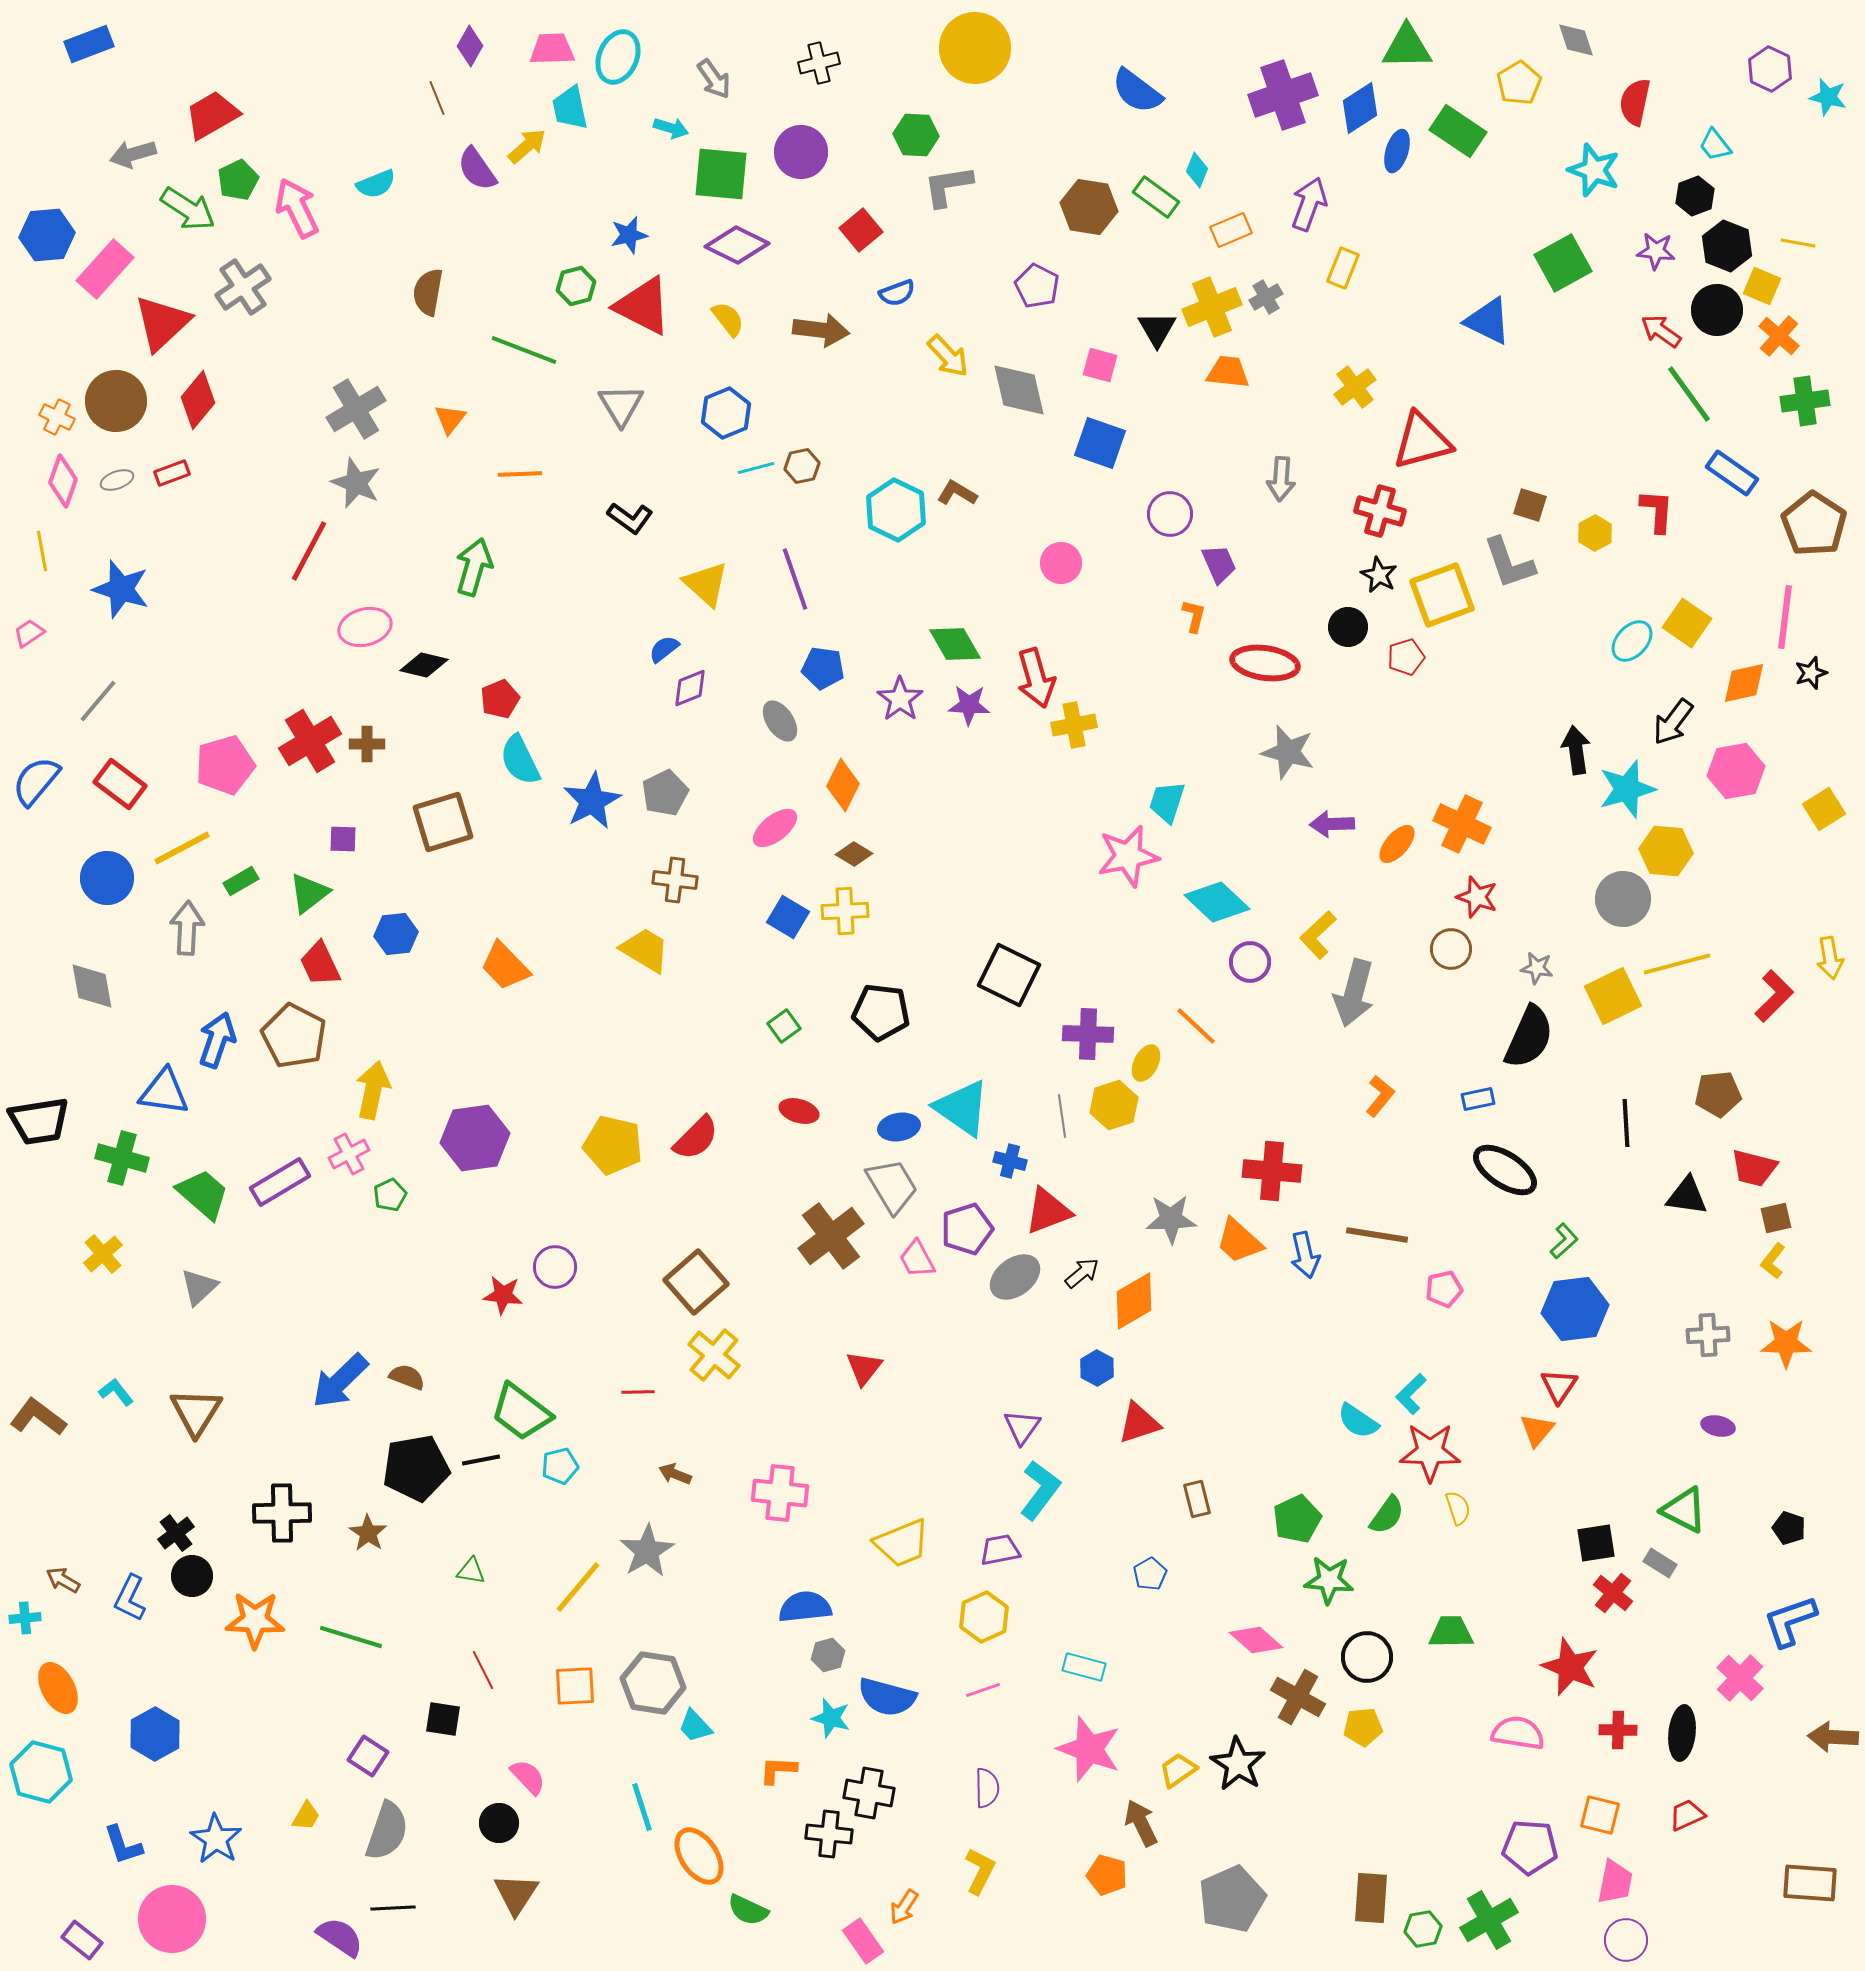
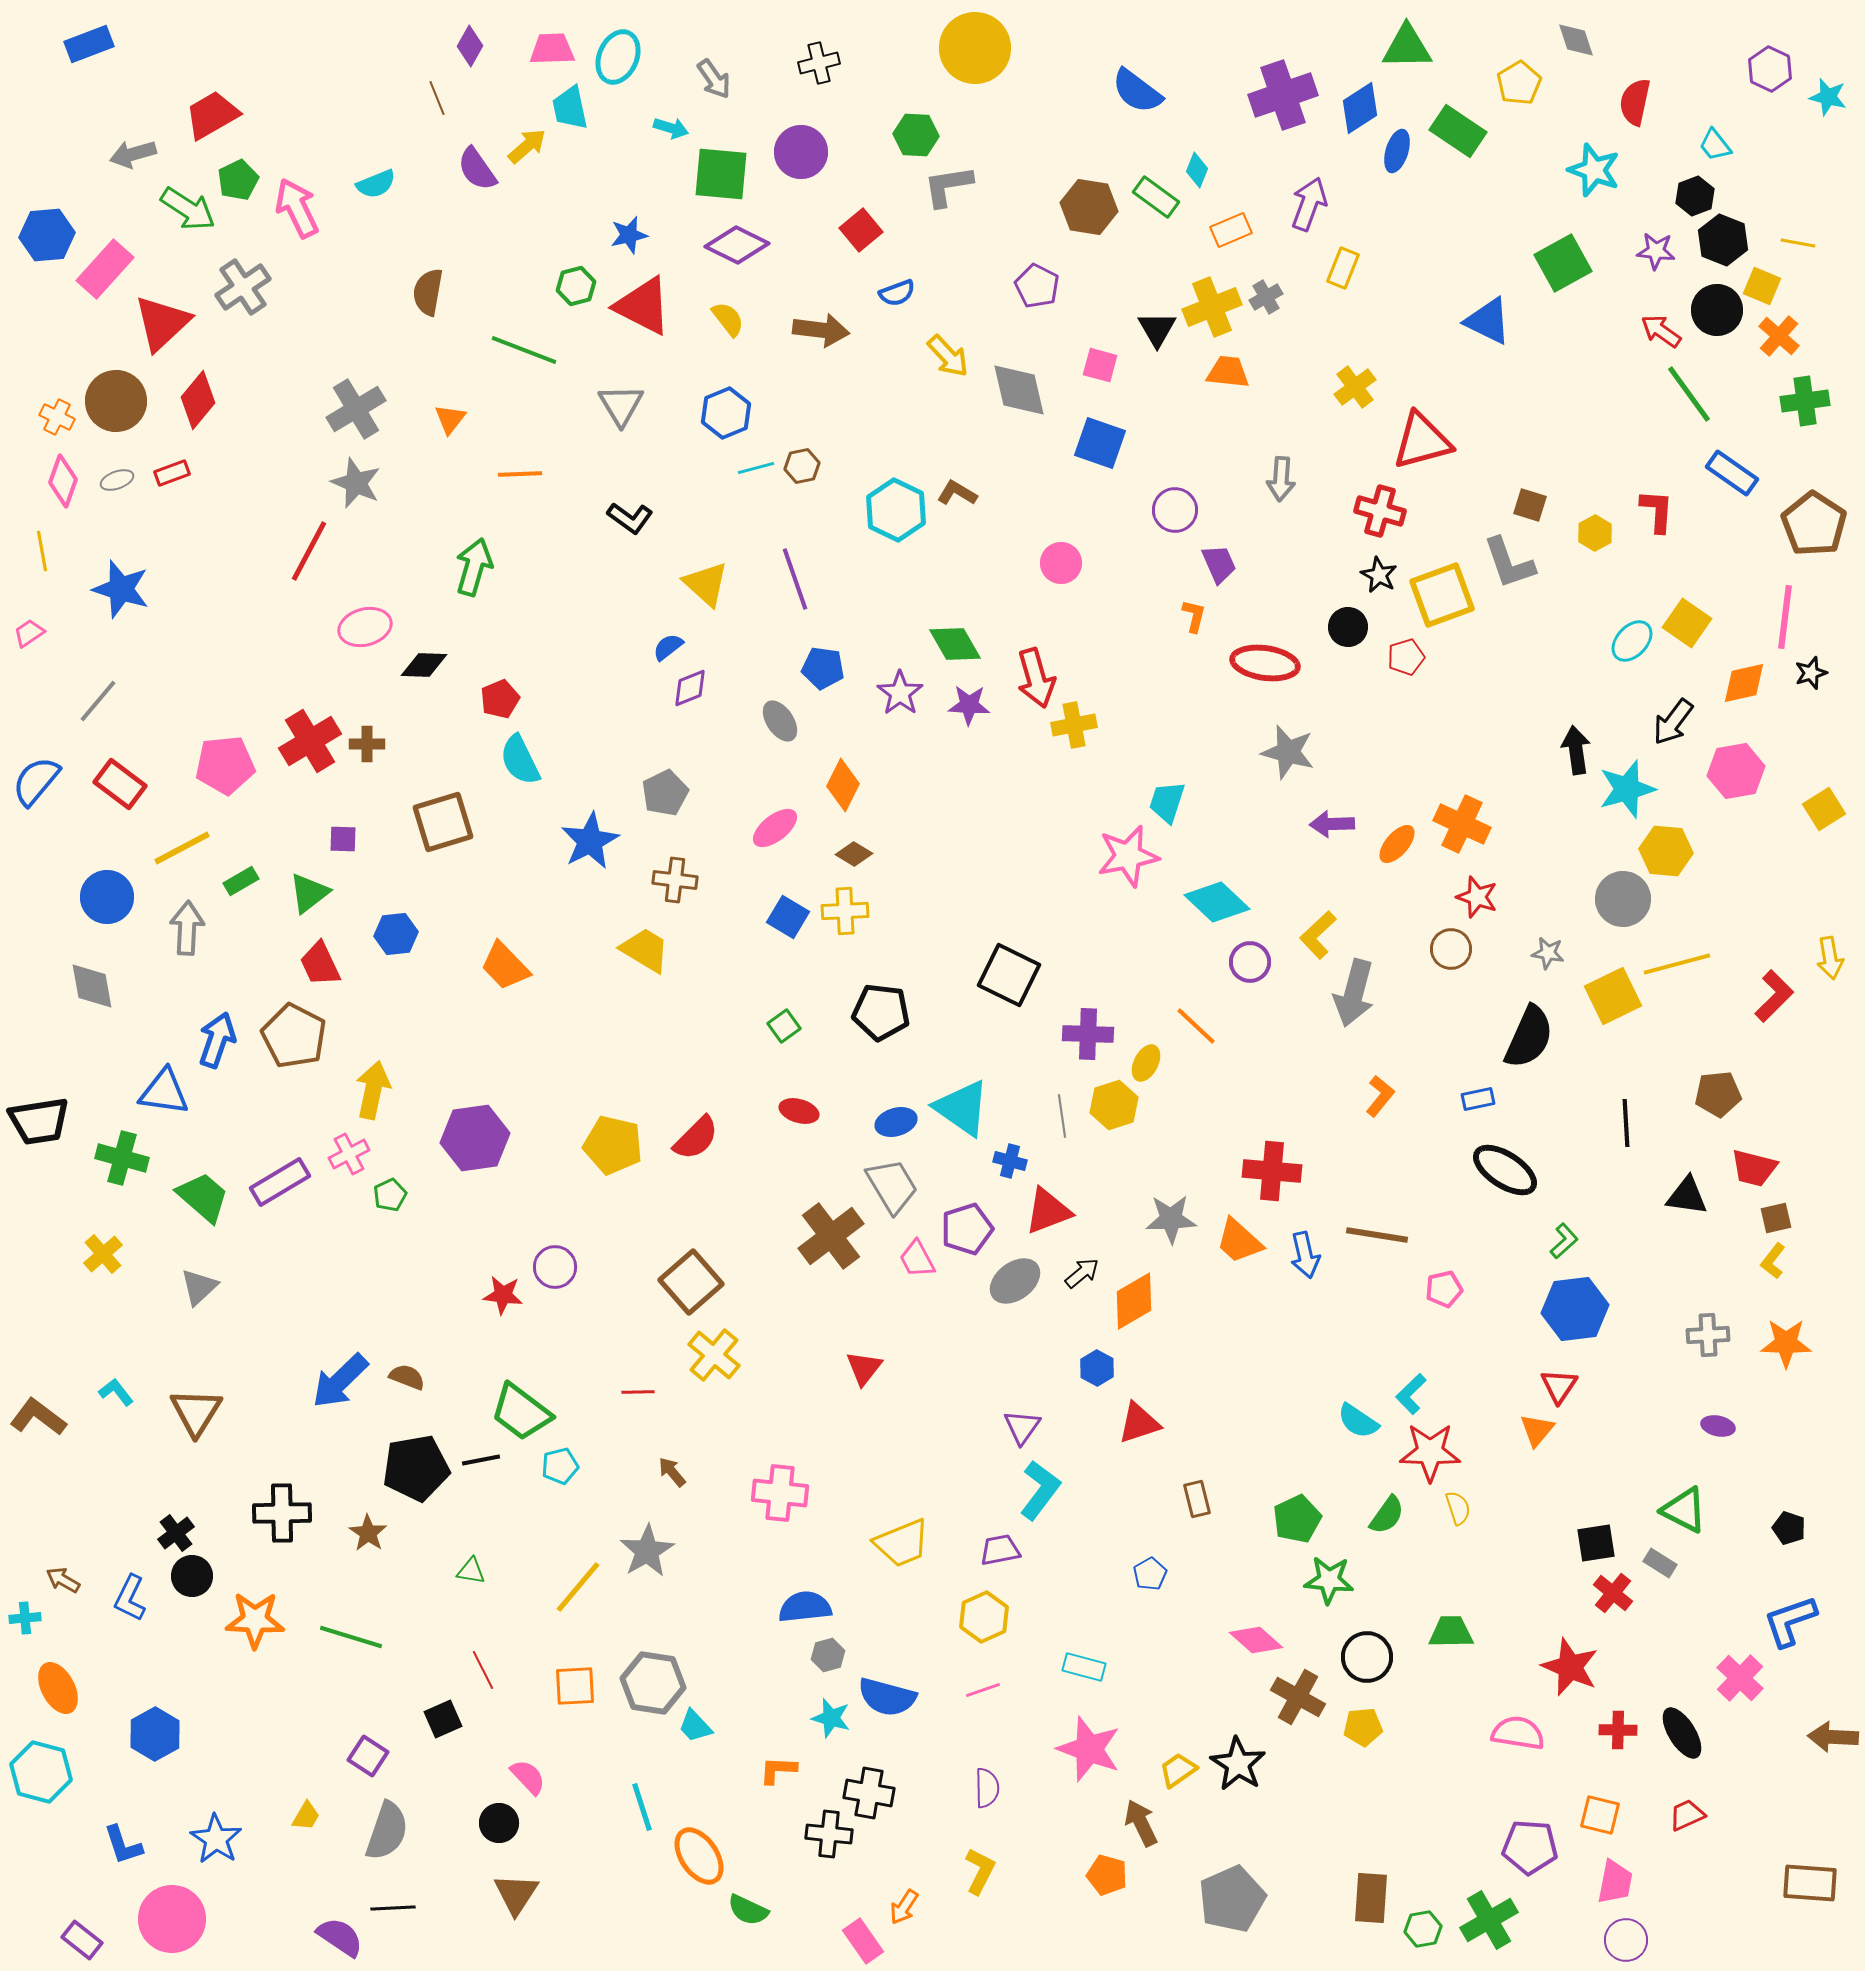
black hexagon at (1727, 246): moved 4 px left, 6 px up
purple circle at (1170, 514): moved 5 px right, 4 px up
blue semicircle at (664, 649): moved 4 px right, 2 px up
black diamond at (424, 665): rotated 12 degrees counterclockwise
purple star at (900, 699): moved 6 px up
pink pentagon at (225, 765): rotated 10 degrees clockwise
blue star at (592, 801): moved 2 px left, 40 px down
blue circle at (107, 878): moved 19 px down
gray star at (1537, 968): moved 11 px right, 15 px up
blue ellipse at (899, 1127): moved 3 px left, 5 px up; rotated 6 degrees counterclockwise
green trapezoid at (203, 1194): moved 3 px down
gray ellipse at (1015, 1277): moved 4 px down
brown square at (696, 1282): moved 5 px left
brown arrow at (675, 1474): moved 3 px left, 2 px up; rotated 28 degrees clockwise
black square at (443, 1719): rotated 33 degrees counterclockwise
black ellipse at (1682, 1733): rotated 38 degrees counterclockwise
